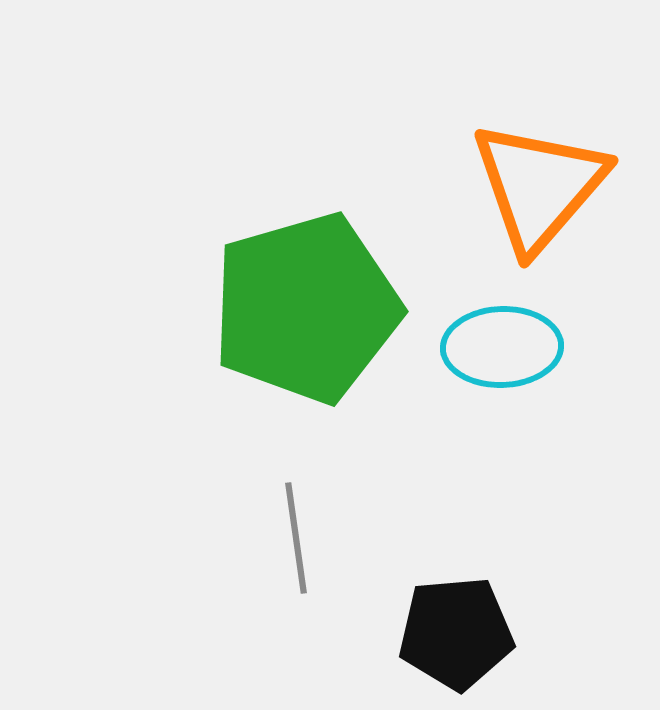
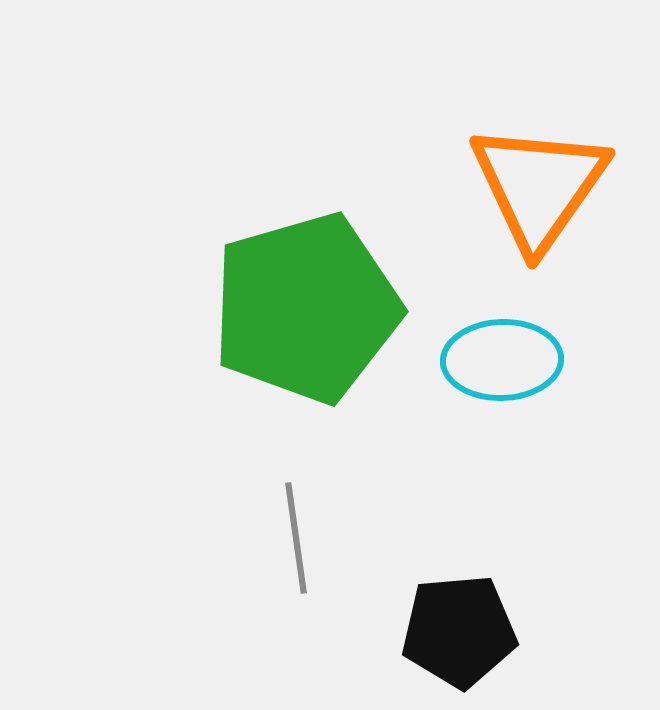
orange triangle: rotated 6 degrees counterclockwise
cyan ellipse: moved 13 px down
black pentagon: moved 3 px right, 2 px up
